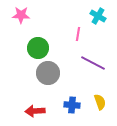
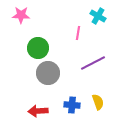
pink line: moved 1 px up
purple line: rotated 55 degrees counterclockwise
yellow semicircle: moved 2 px left
red arrow: moved 3 px right
